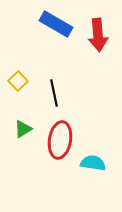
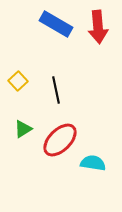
red arrow: moved 8 px up
black line: moved 2 px right, 3 px up
red ellipse: rotated 36 degrees clockwise
